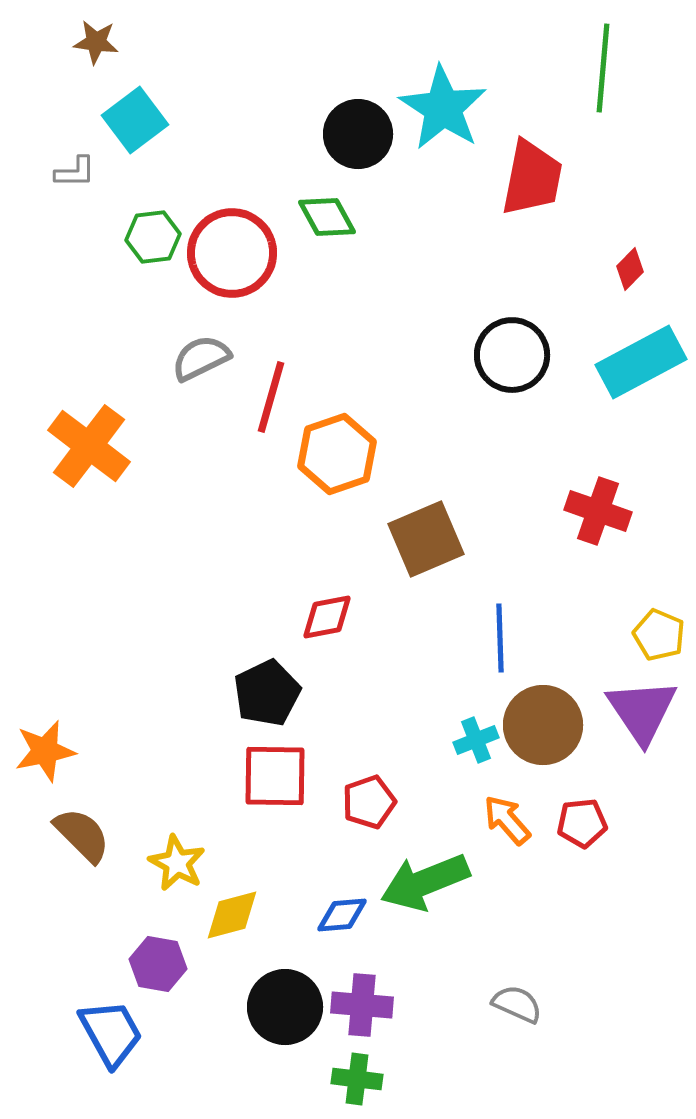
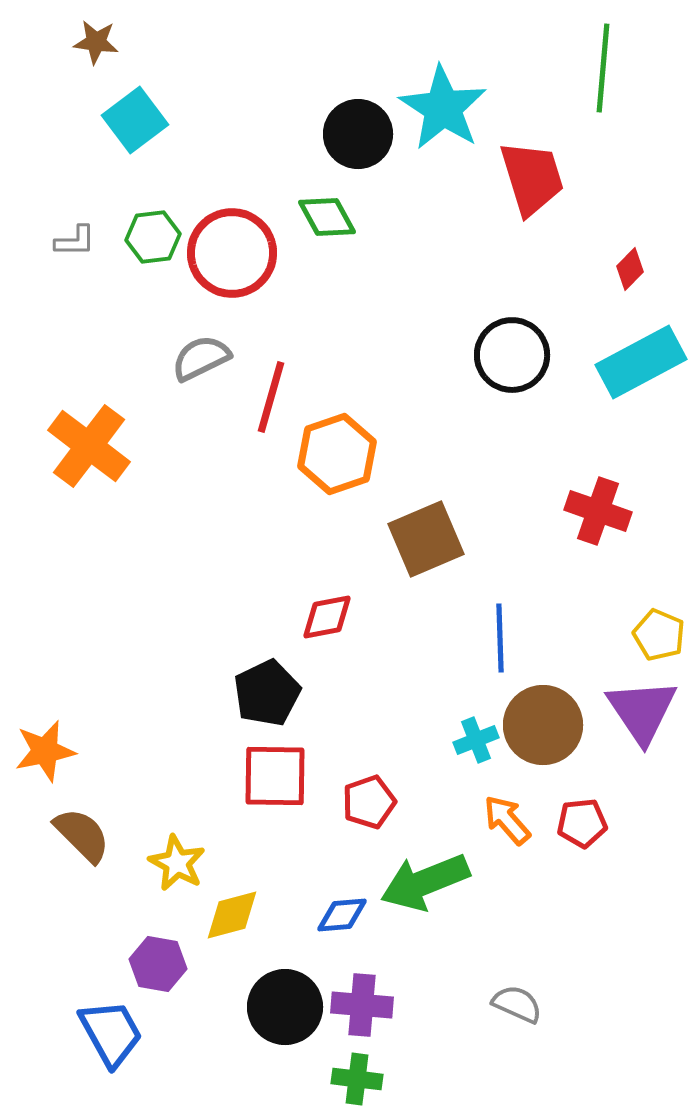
gray L-shape at (75, 172): moved 69 px down
red trapezoid at (532, 178): rotated 28 degrees counterclockwise
